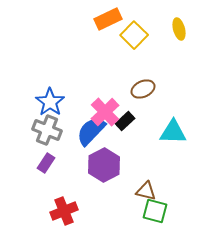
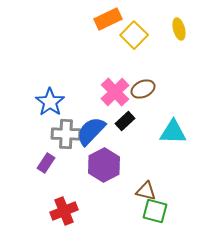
pink cross: moved 10 px right, 20 px up
gray cross: moved 19 px right, 4 px down; rotated 20 degrees counterclockwise
